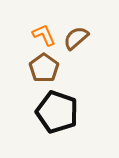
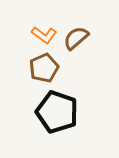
orange L-shape: rotated 150 degrees clockwise
brown pentagon: rotated 12 degrees clockwise
